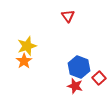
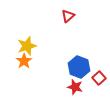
red triangle: rotated 24 degrees clockwise
red star: moved 1 px down
